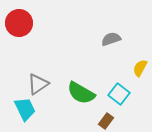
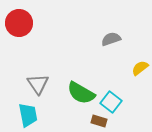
yellow semicircle: rotated 24 degrees clockwise
gray triangle: rotated 30 degrees counterclockwise
cyan square: moved 8 px left, 8 px down
cyan trapezoid: moved 3 px right, 6 px down; rotated 15 degrees clockwise
brown rectangle: moved 7 px left; rotated 70 degrees clockwise
